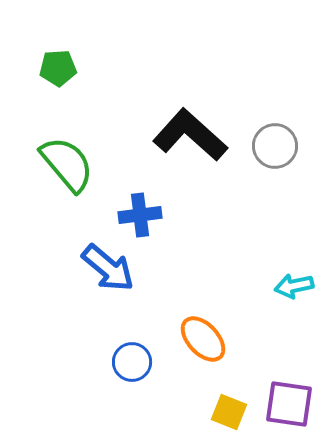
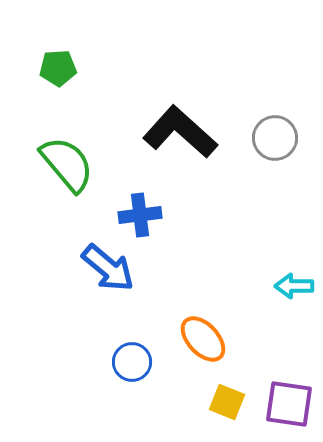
black L-shape: moved 10 px left, 3 px up
gray circle: moved 8 px up
cyan arrow: rotated 12 degrees clockwise
yellow square: moved 2 px left, 10 px up
